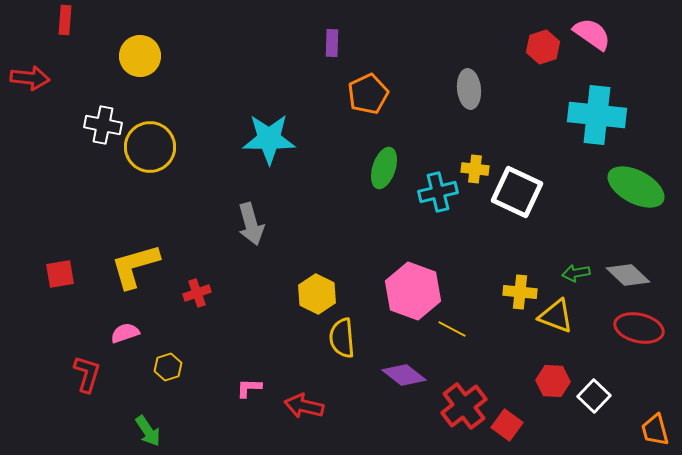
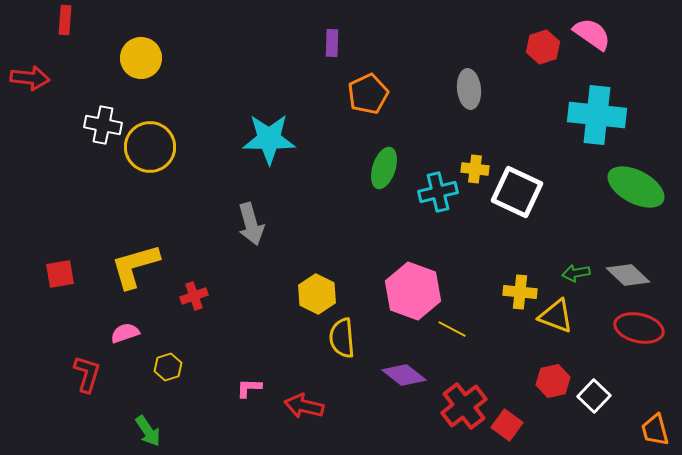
yellow circle at (140, 56): moved 1 px right, 2 px down
red cross at (197, 293): moved 3 px left, 3 px down
red hexagon at (553, 381): rotated 16 degrees counterclockwise
